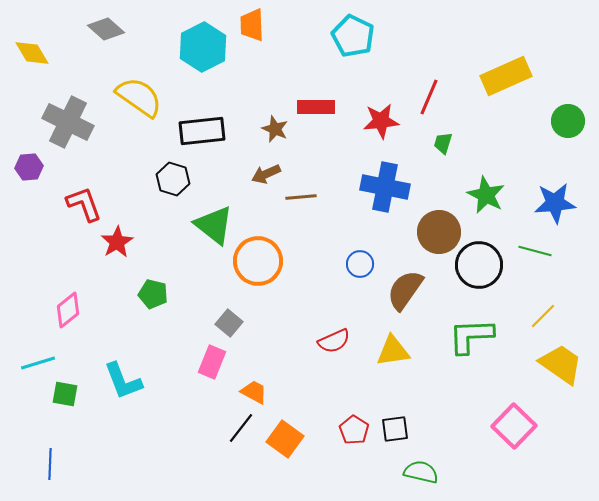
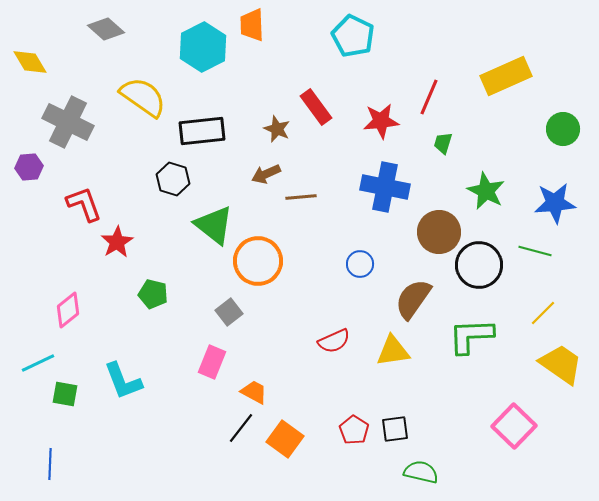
yellow diamond at (32, 53): moved 2 px left, 9 px down
yellow semicircle at (139, 97): moved 4 px right
red rectangle at (316, 107): rotated 54 degrees clockwise
green circle at (568, 121): moved 5 px left, 8 px down
brown star at (275, 129): moved 2 px right
green star at (486, 195): moved 4 px up
brown semicircle at (405, 290): moved 8 px right, 9 px down
yellow line at (543, 316): moved 3 px up
gray square at (229, 323): moved 11 px up; rotated 12 degrees clockwise
cyan line at (38, 363): rotated 8 degrees counterclockwise
